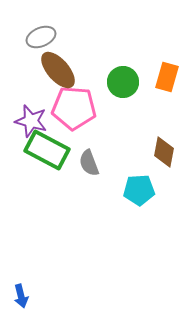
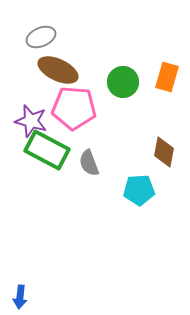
brown ellipse: rotated 24 degrees counterclockwise
blue arrow: moved 1 px left, 1 px down; rotated 20 degrees clockwise
